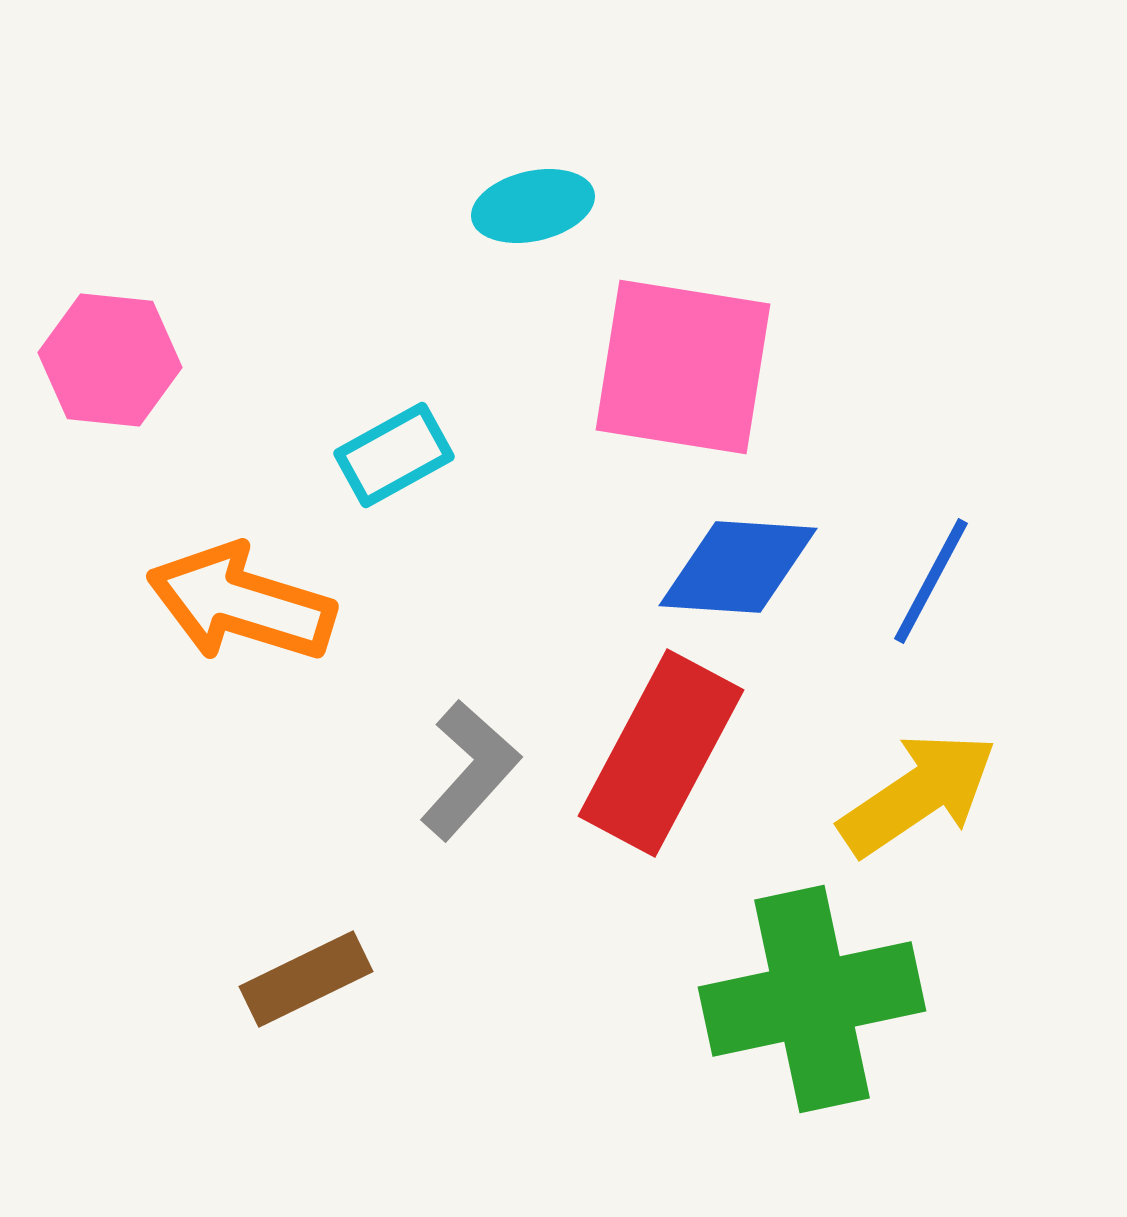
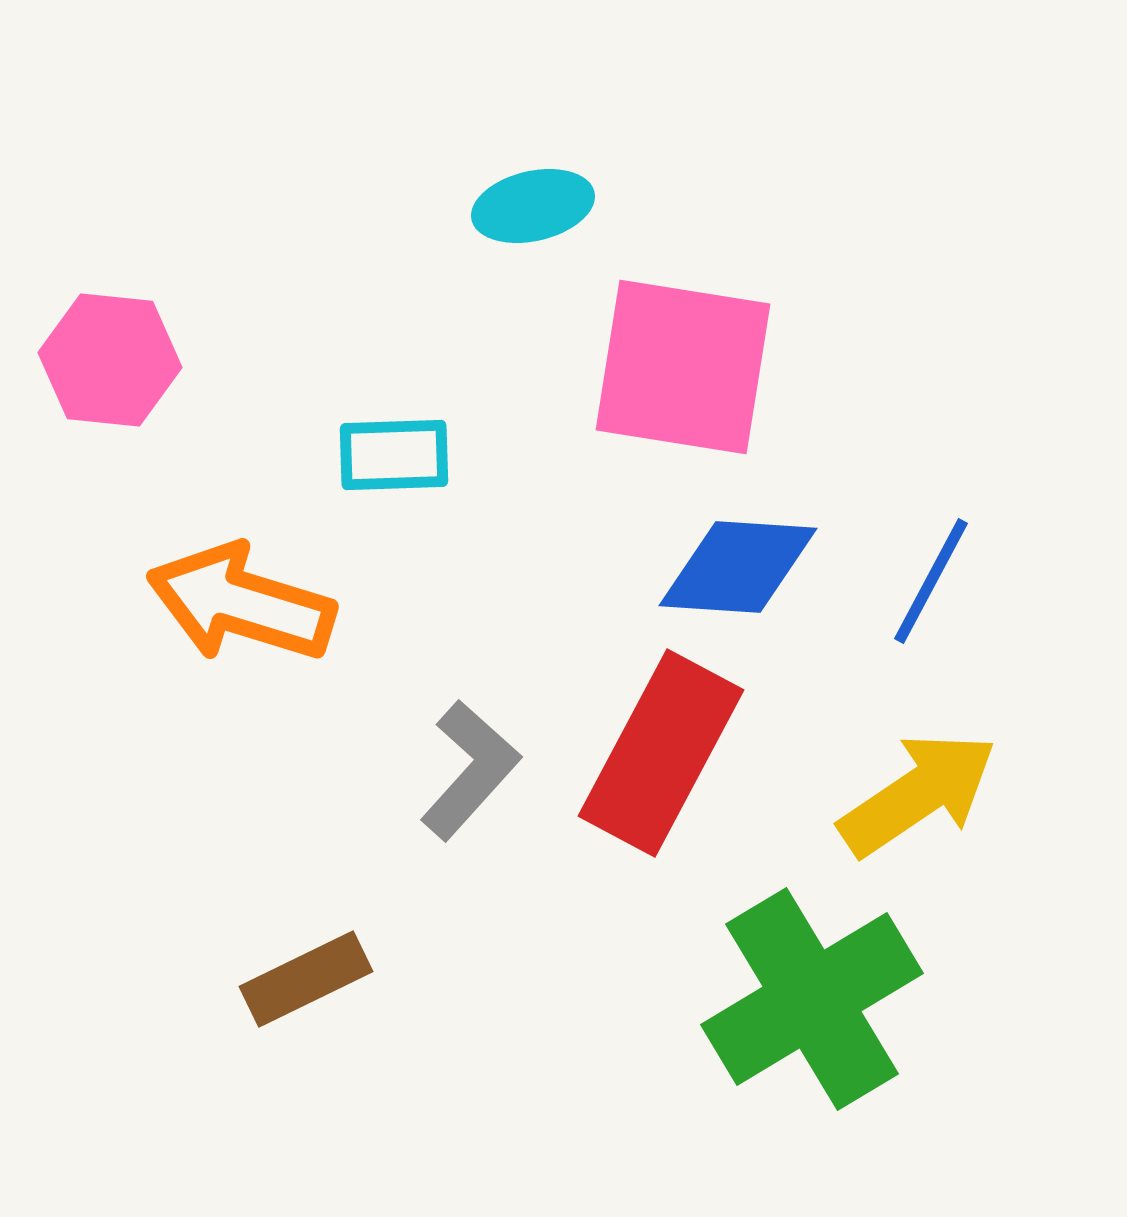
cyan rectangle: rotated 27 degrees clockwise
green cross: rotated 19 degrees counterclockwise
